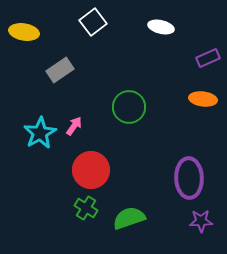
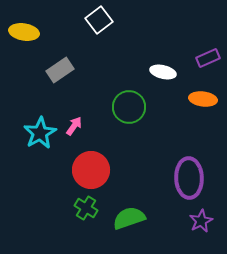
white square: moved 6 px right, 2 px up
white ellipse: moved 2 px right, 45 px down
purple star: rotated 25 degrees counterclockwise
